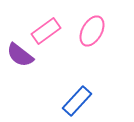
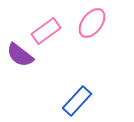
pink ellipse: moved 8 px up; rotated 8 degrees clockwise
